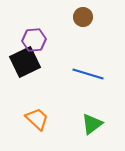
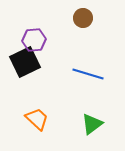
brown circle: moved 1 px down
